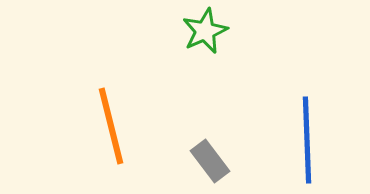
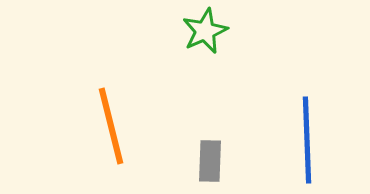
gray rectangle: rotated 39 degrees clockwise
